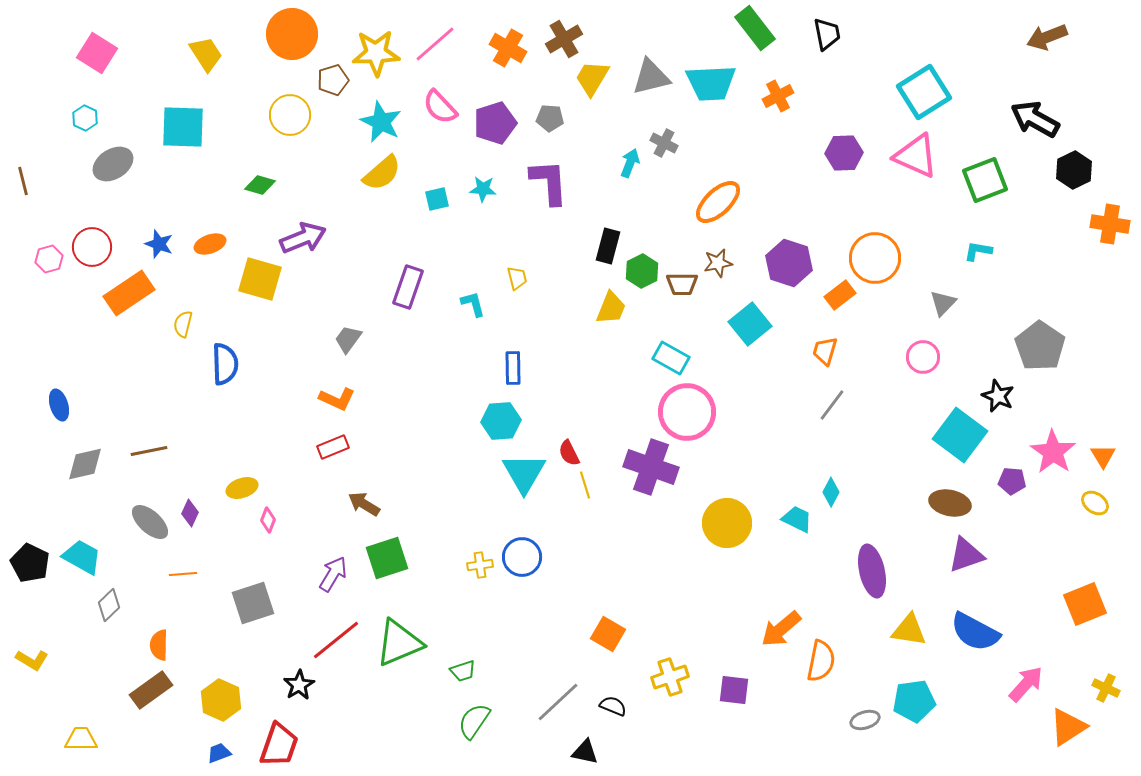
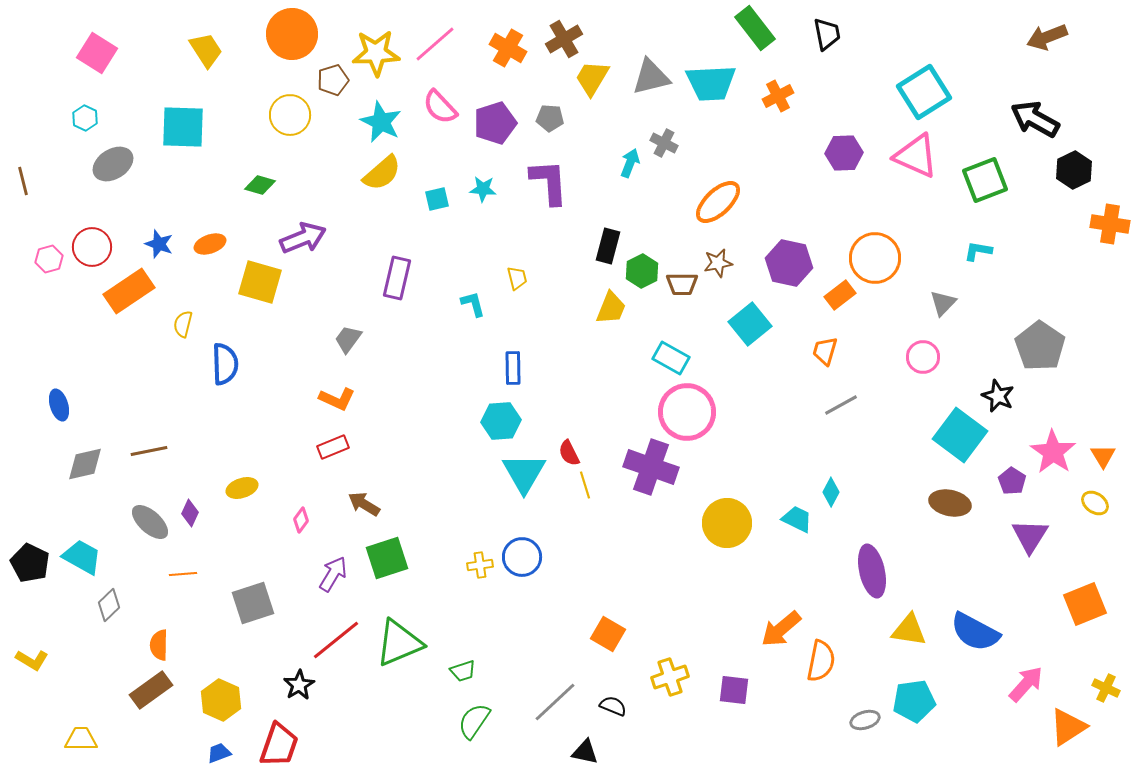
yellow trapezoid at (206, 54): moved 4 px up
purple hexagon at (789, 263): rotated 6 degrees counterclockwise
yellow square at (260, 279): moved 3 px down
purple rectangle at (408, 287): moved 11 px left, 9 px up; rotated 6 degrees counterclockwise
orange rectangle at (129, 293): moved 2 px up
gray line at (832, 405): moved 9 px right; rotated 24 degrees clockwise
purple pentagon at (1012, 481): rotated 28 degrees clockwise
pink diamond at (268, 520): moved 33 px right; rotated 15 degrees clockwise
purple triangle at (966, 555): moved 64 px right, 19 px up; rotated 39 degrees counterclockwise
gray line at (558, 702): moved 3 px left
